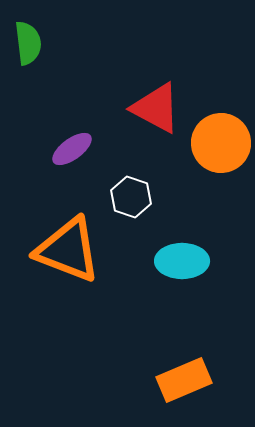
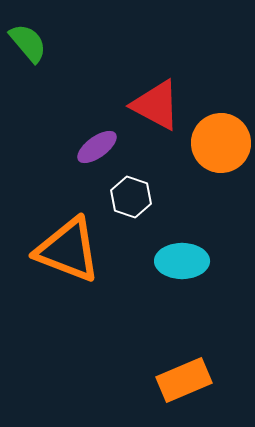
green semicircle: rotated 33 degrees counterclockwise
red triangle: moved 3 px up
purple ellipse: moved 25 px right, 2 px up
